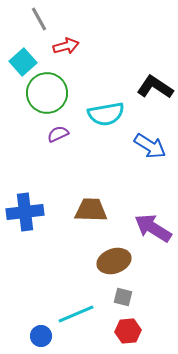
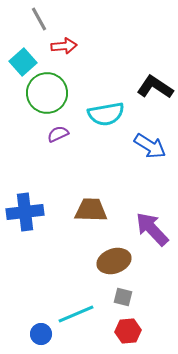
red arrow: moved 2 px left; rotated 10 degrees clockwise
purple arrow: moved 1 px left, 1 px down; rotated 15 degrees clockwise
blue circle: moved 2 px up
